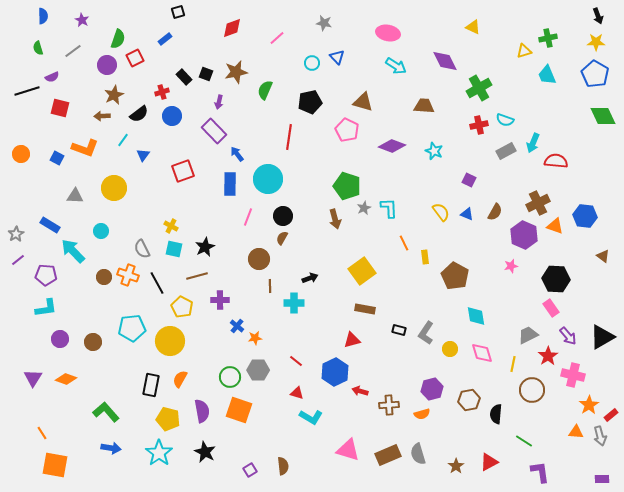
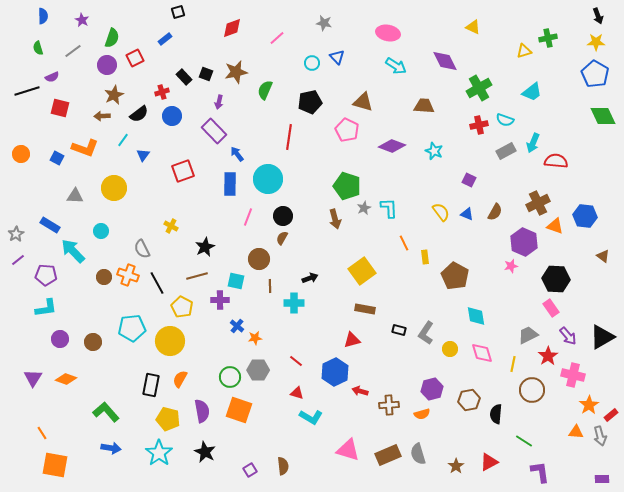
green semicircle at (118, 39): moved 6 px left, 1 px up
cyan trapezoid at (547, 75): moved 15 px left, 17 px down; rotated 105 degrees counterclockwise
purple hexagon at (524, 235): moved 7 px down
cyan square at (174, 249): moved 62 px right, 32 px down
